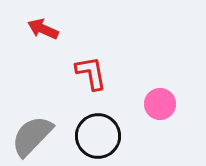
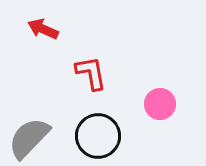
gray semicircle: moved 3 px left, 2 px down
